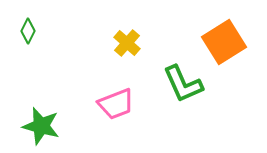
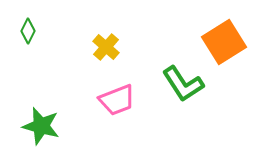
yellow cross: moved 21 px left, 4 px down
green L-shape: rotated 9 degrees counterclockwise
pink trapezoid: moved 1 px right, 4 px up
